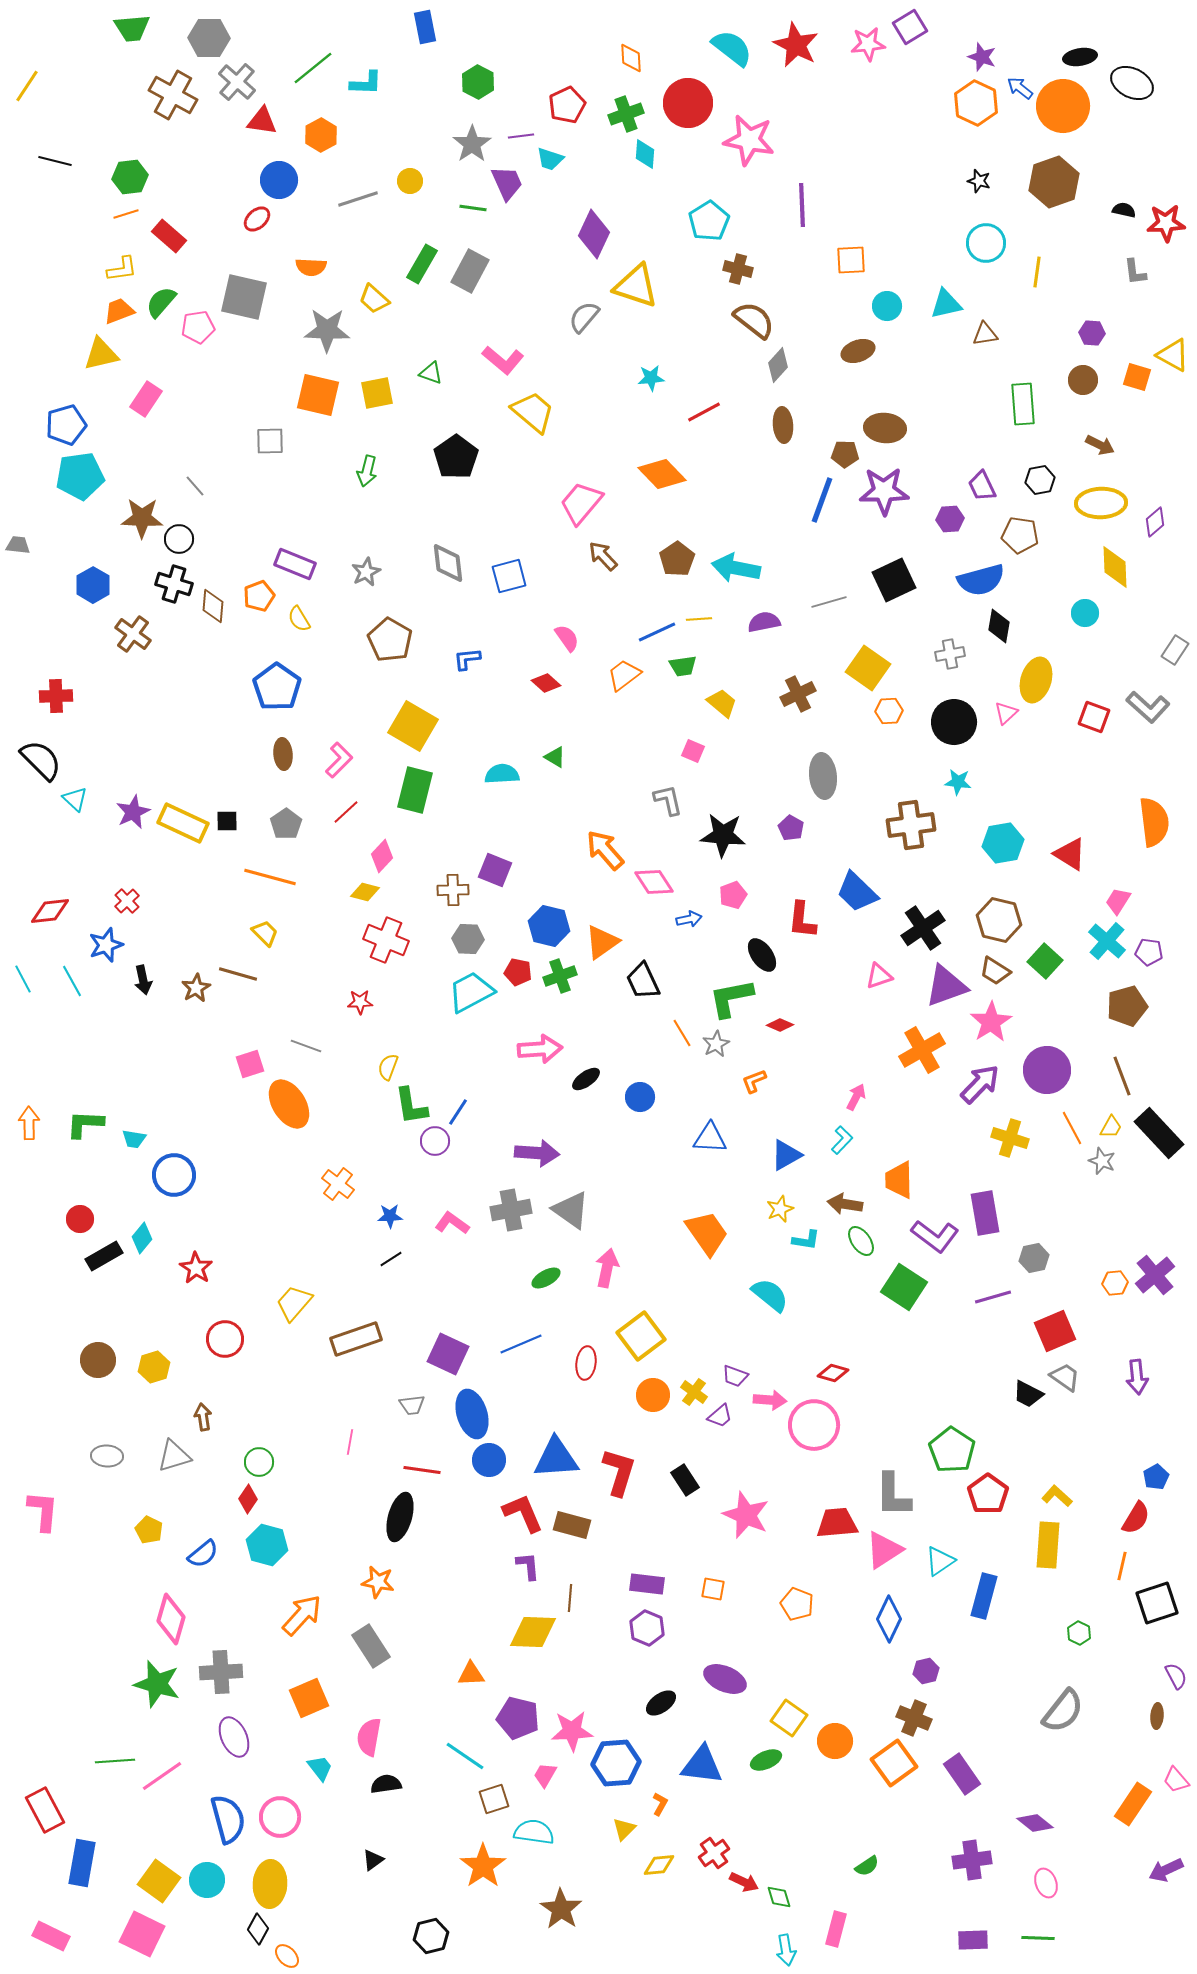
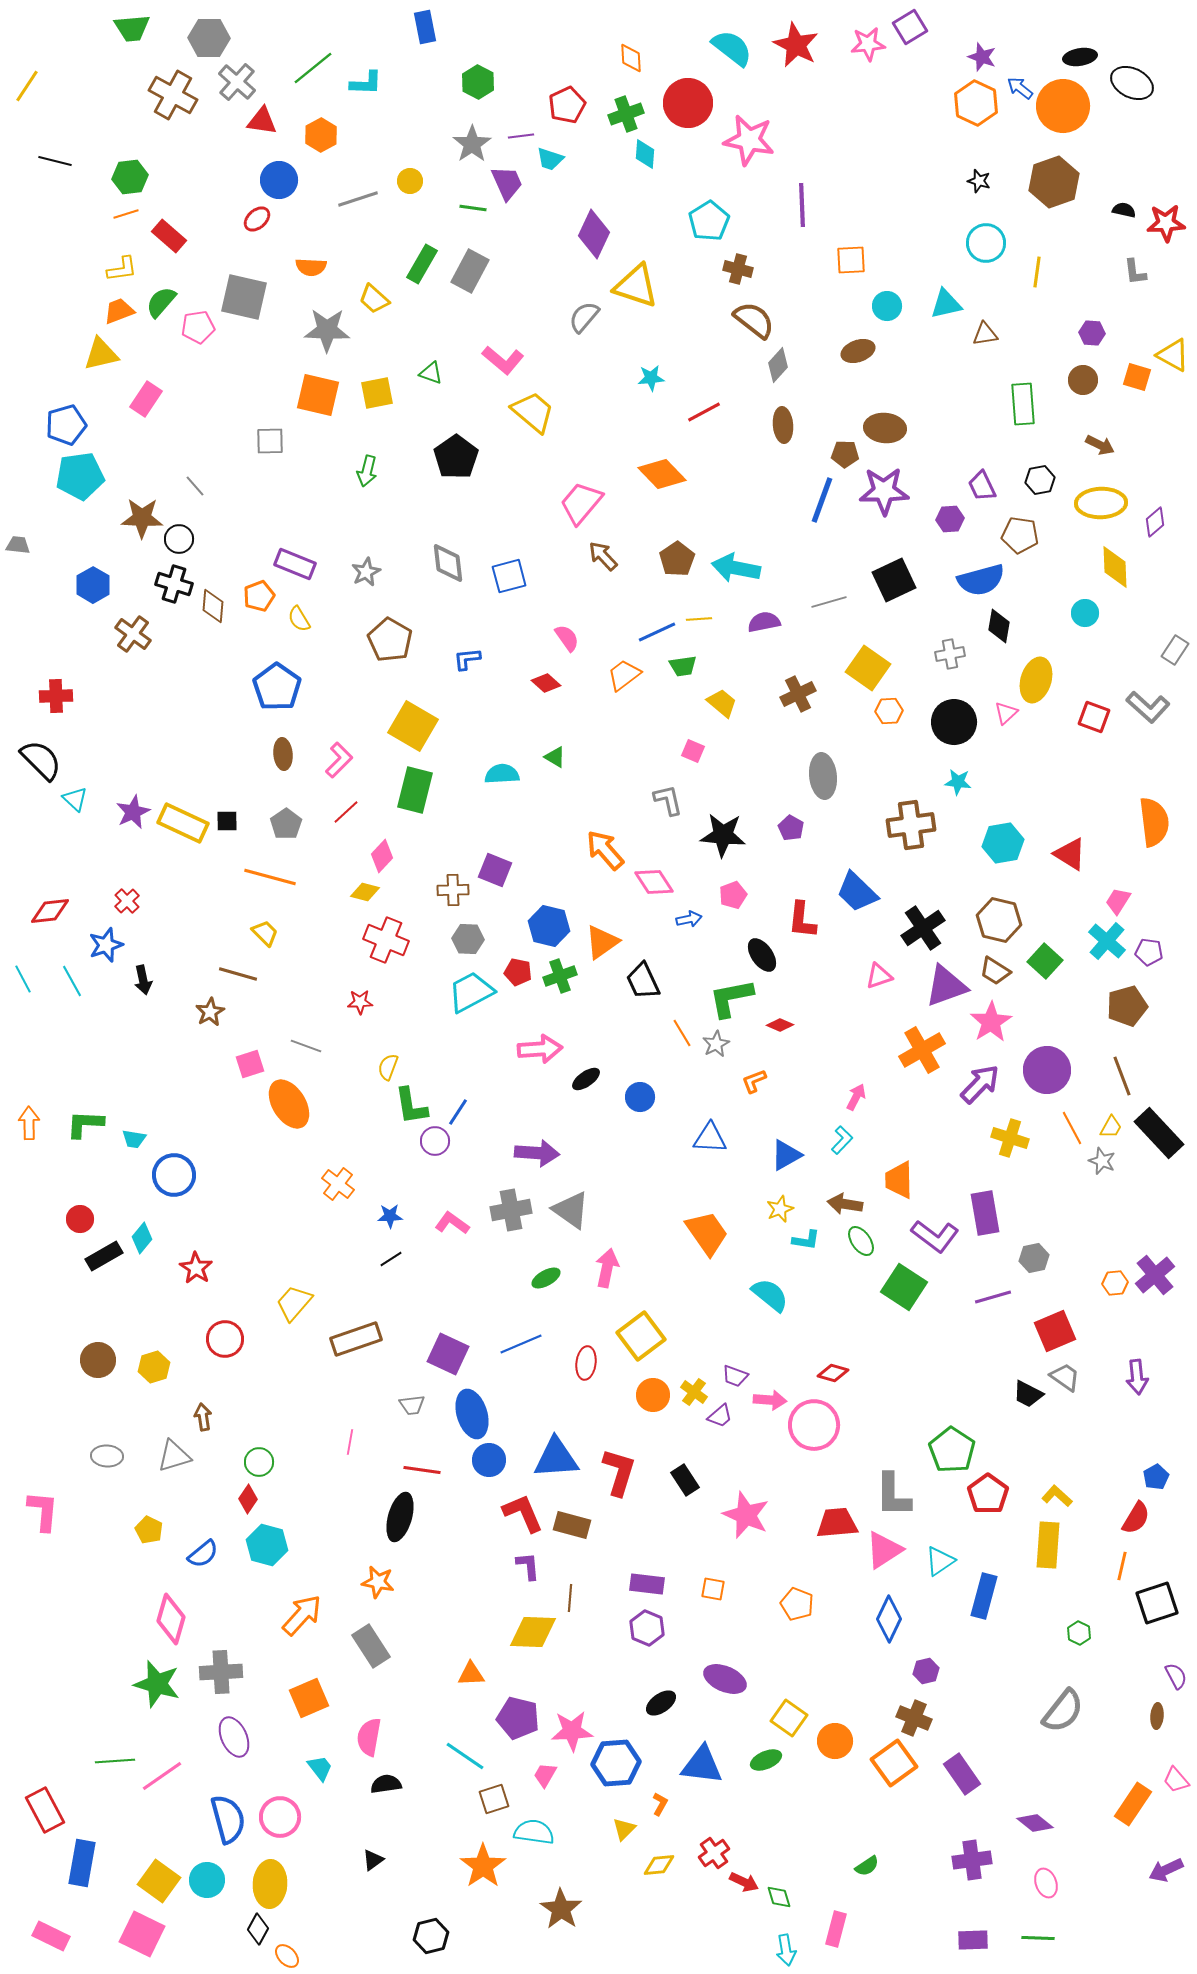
brown star at (196, 988): moved 14 px right, 24 px down
